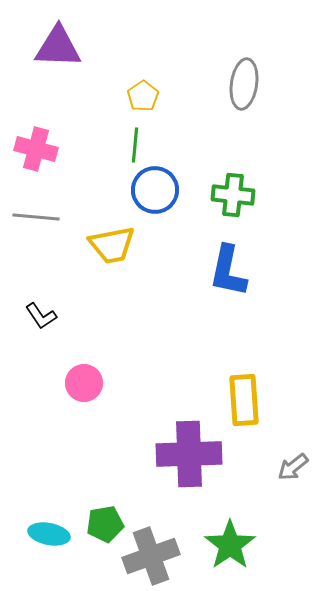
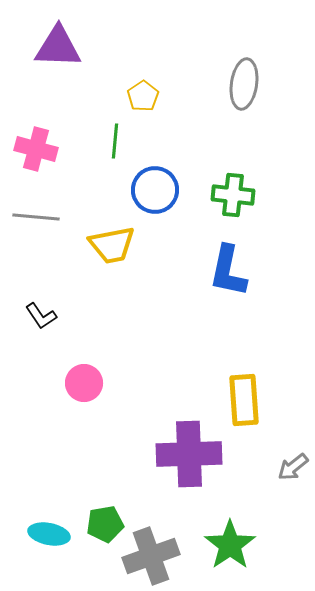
green line: moved 20 px left, 4 px up
